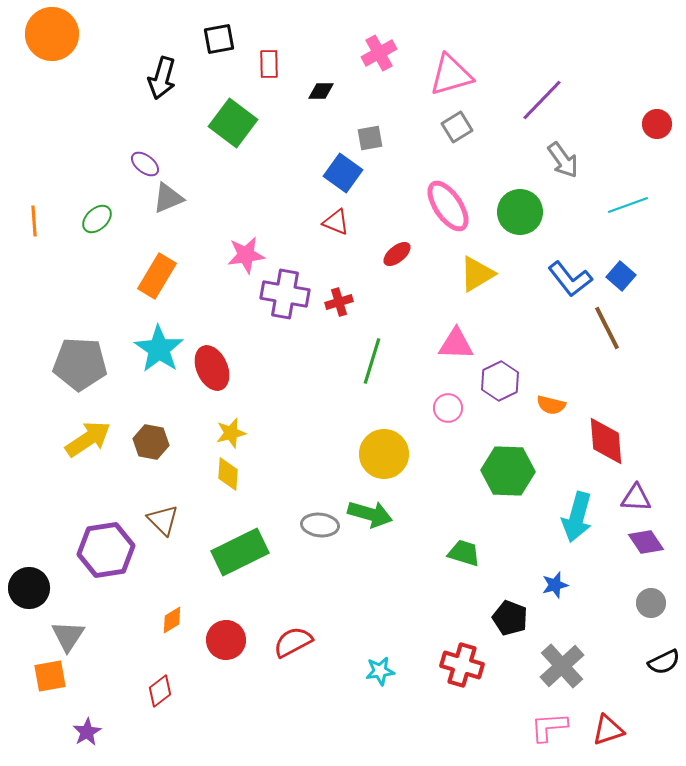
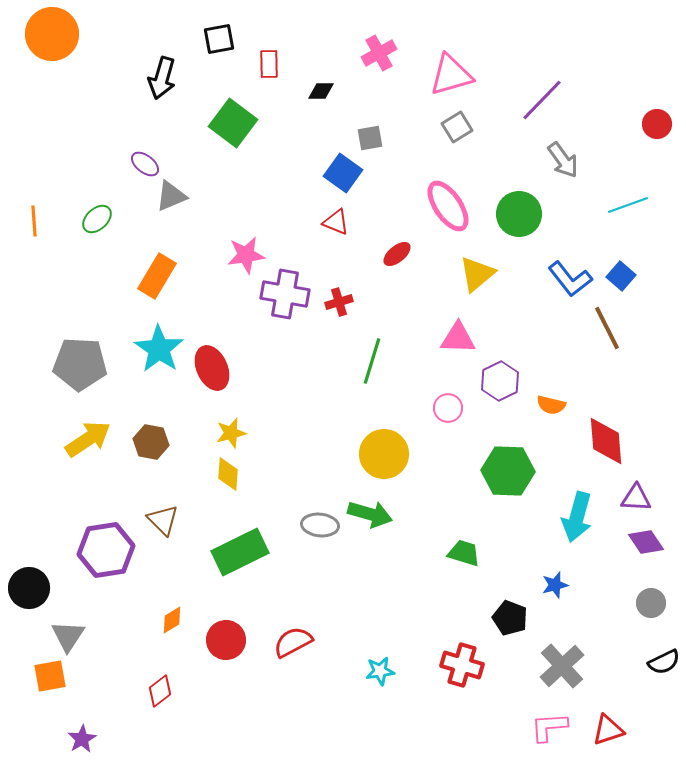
gray triangle at (168, 198): moved 3 px right, 2 px up
green circle at (520, 212): moved 1 px left, 2 px down
yellow triangle at (477, 274): rotated 9 degrees counterclockwise
pink triangle at (456, 344): moved 2 px right, 6 px up
purple star at (87, 732): moved 5 px left, 7 px down
